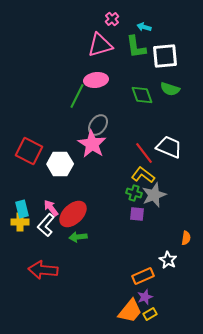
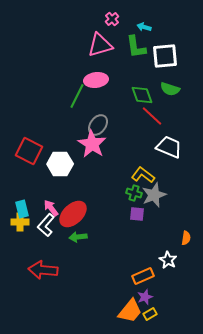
red line: moved 8 px right, 37 px up; rotated 10 degrees counterclockwise
